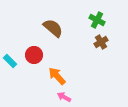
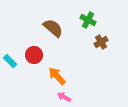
green cross: moved 9 px left
